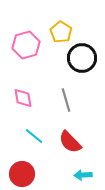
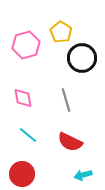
cyan line: moved 6 px left, 1 px up
red semicircle: rotated 20 degrees counterclockwise
cyan arrow: rotated 12 degrees counterclockwise
